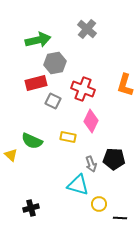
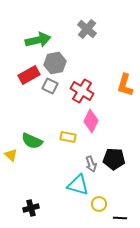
red rectangle: moved 7 px left, 8 px up; rotated 15 degrees counterclockwise
red cross: moved 1 px left, 2 px down; rotated 10 degrees clockwise
gray square: moved 3 px left, 15 px up
